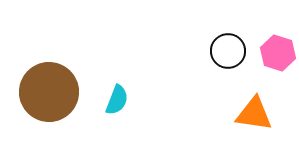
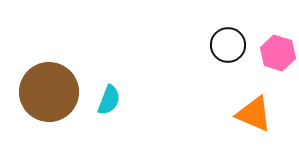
black circle: moved 6 px up
cyan semicircle: moved 8 px left
orange triangle: rotated 15 degrees clockwise
